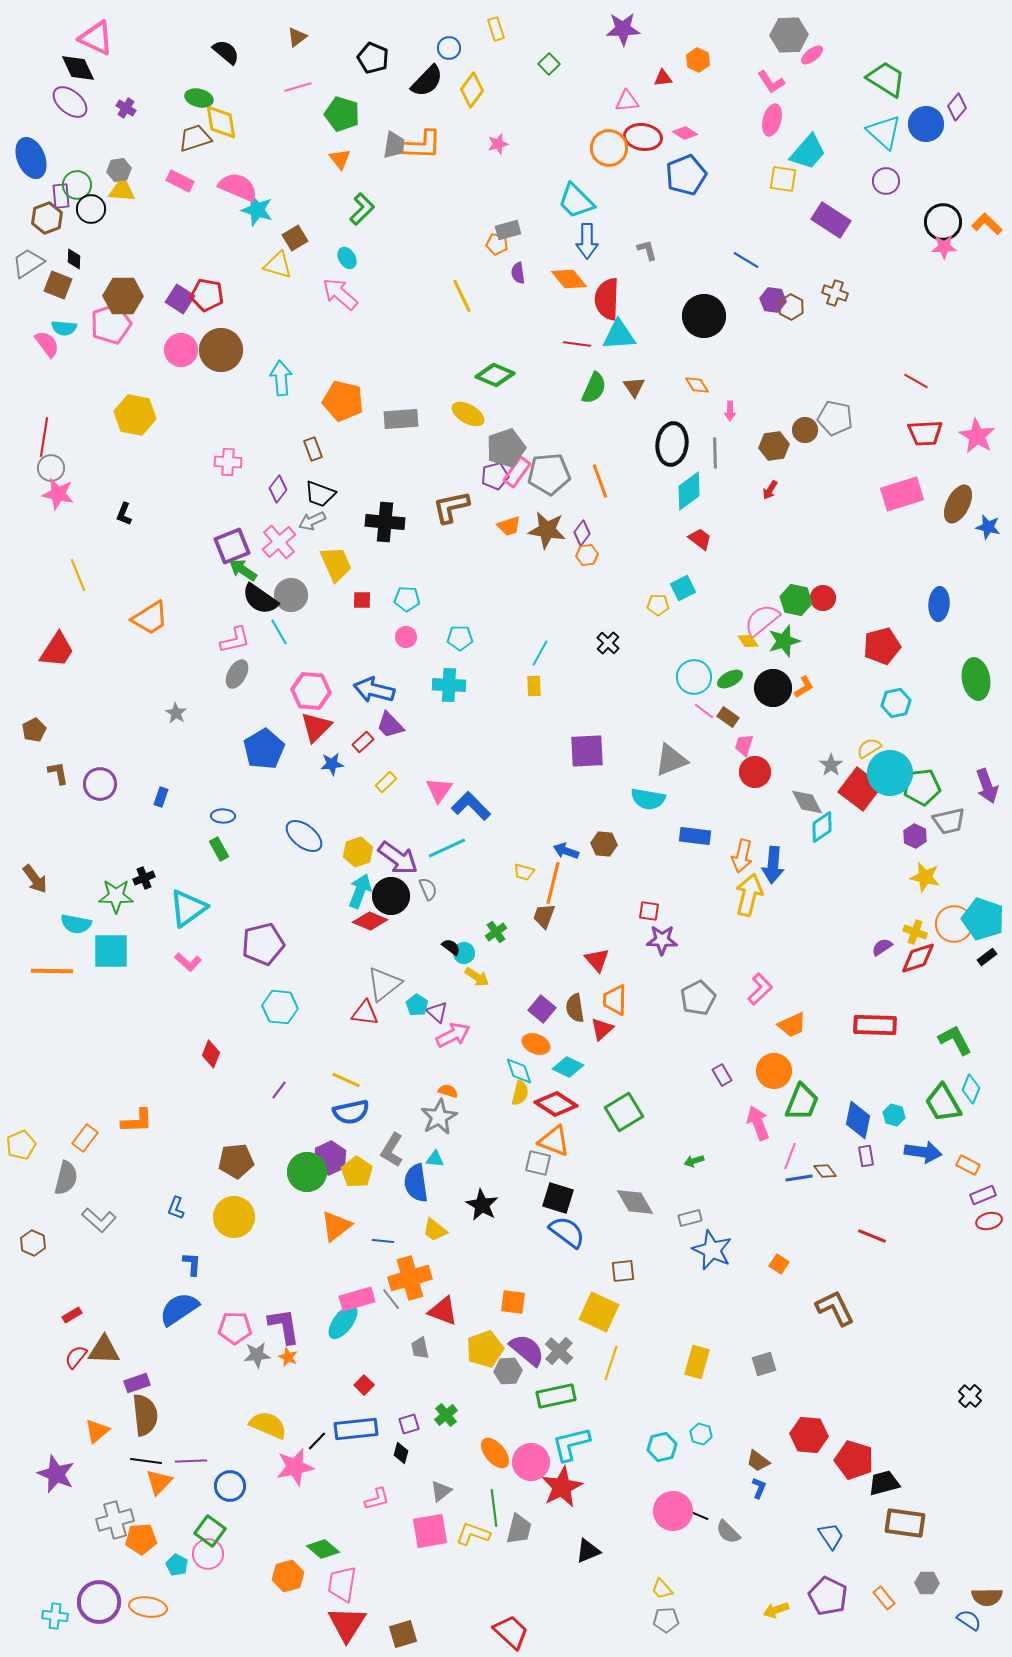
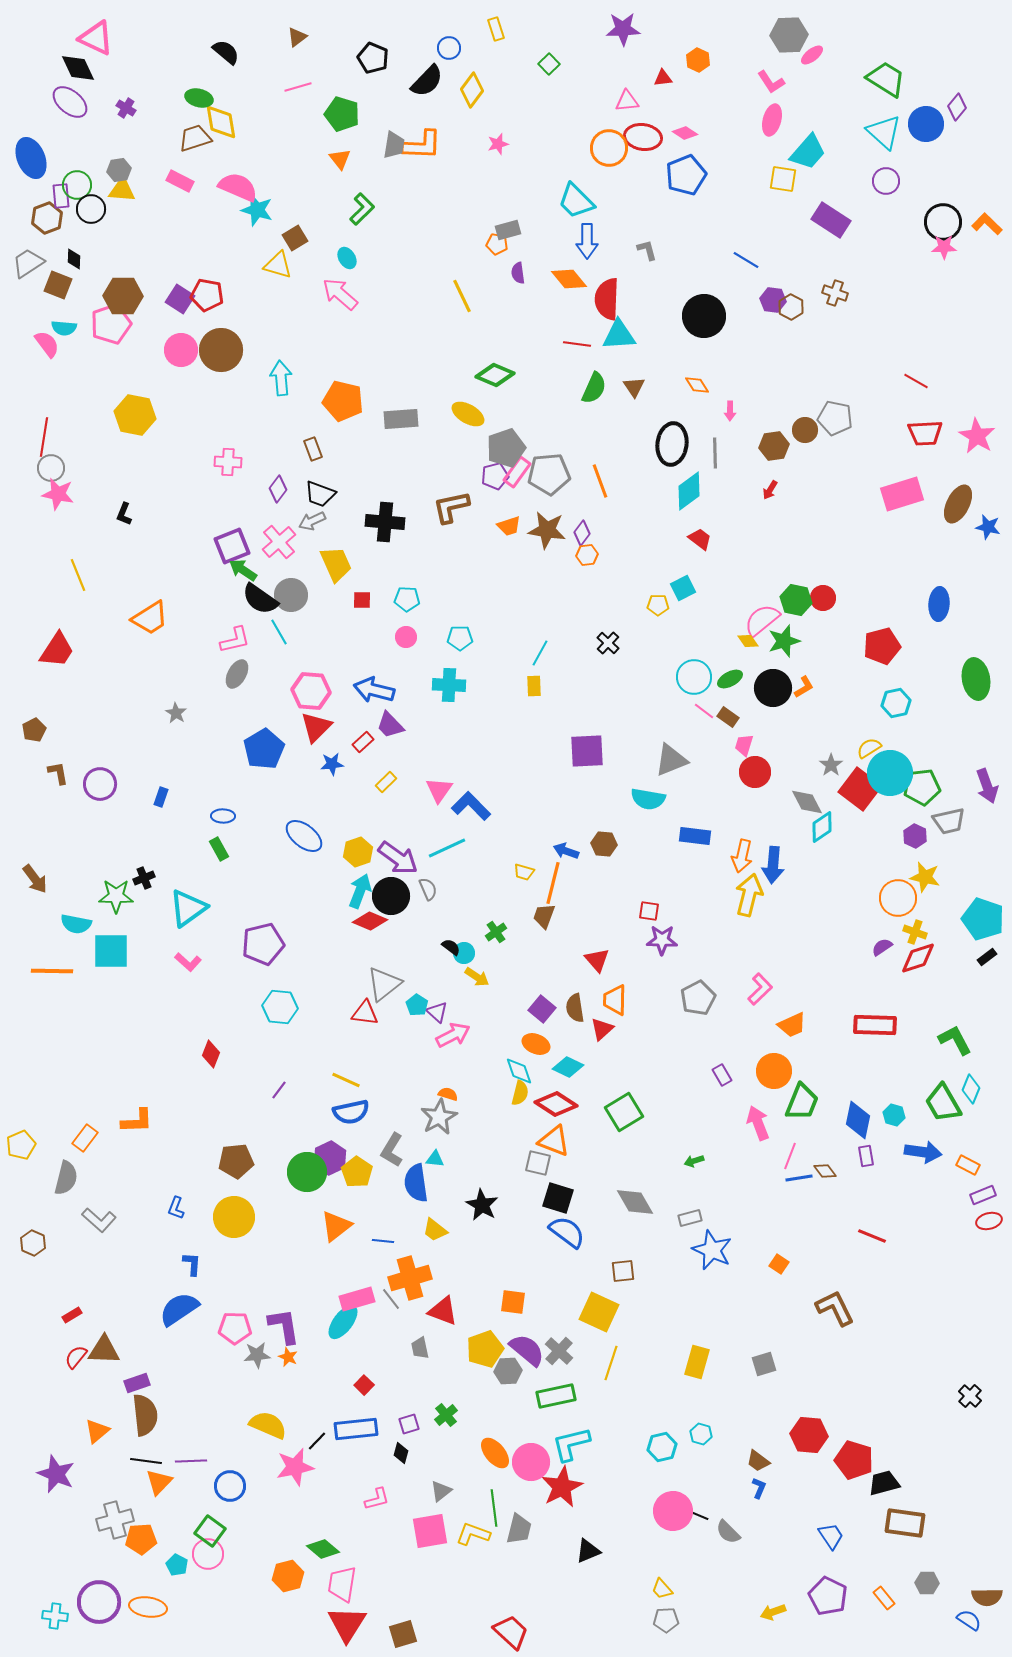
orange circle at (954, 924): moved 56 px left, 26 px up
orange semicircle at (448, 1091): moved 3 px down
yellow arrow at (776, 1610): moved 3 px left, 2 px down
